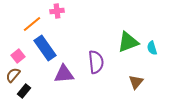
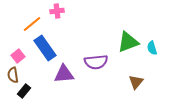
purple semicircle: rotated 90 degrees clockwise
brown semicircle: rotated 49 degrees counterclockwise
